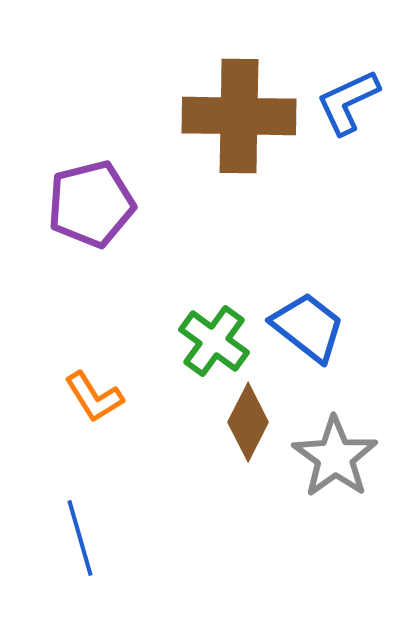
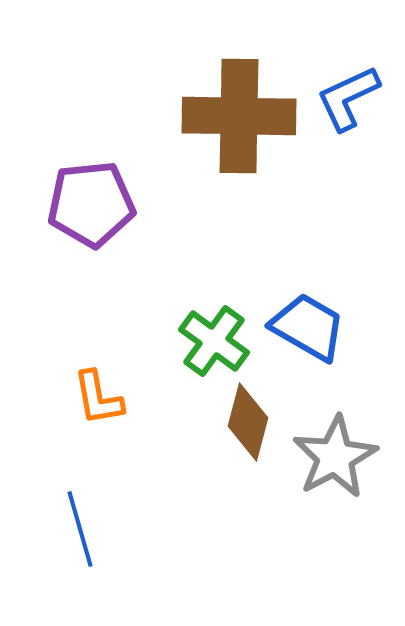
blue L-shape: moved 4 px up
purple pentagon: rotated 8 degrees clockwise
blue trapezoid: rotated 8 degrees counterclockwise
orange L-shape: moved 4 px right, 1 px down; rotated 22 degrees clockwise
brown diamond: rotated 12 degrees counterclockwise
gray star: rotated 8 degrees clockwise
blue line: moved 9 px up
